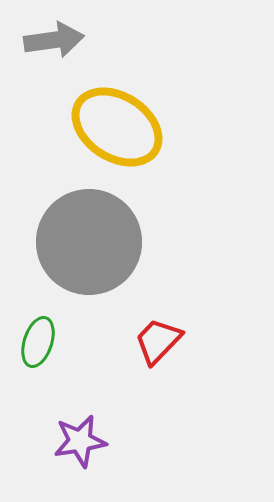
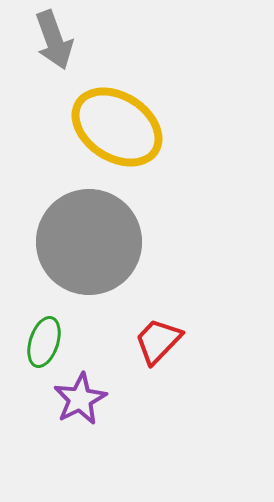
gray arrow: rotated 78 degrees clockwise
green ellipse: moved 6 px right
purple star: moved 42 px up; rotated 18 degrees counterclockwise
